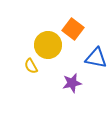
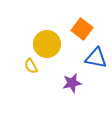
orange square: moved 9 px right
yellow circle: moved 1 px left, 1 px up
